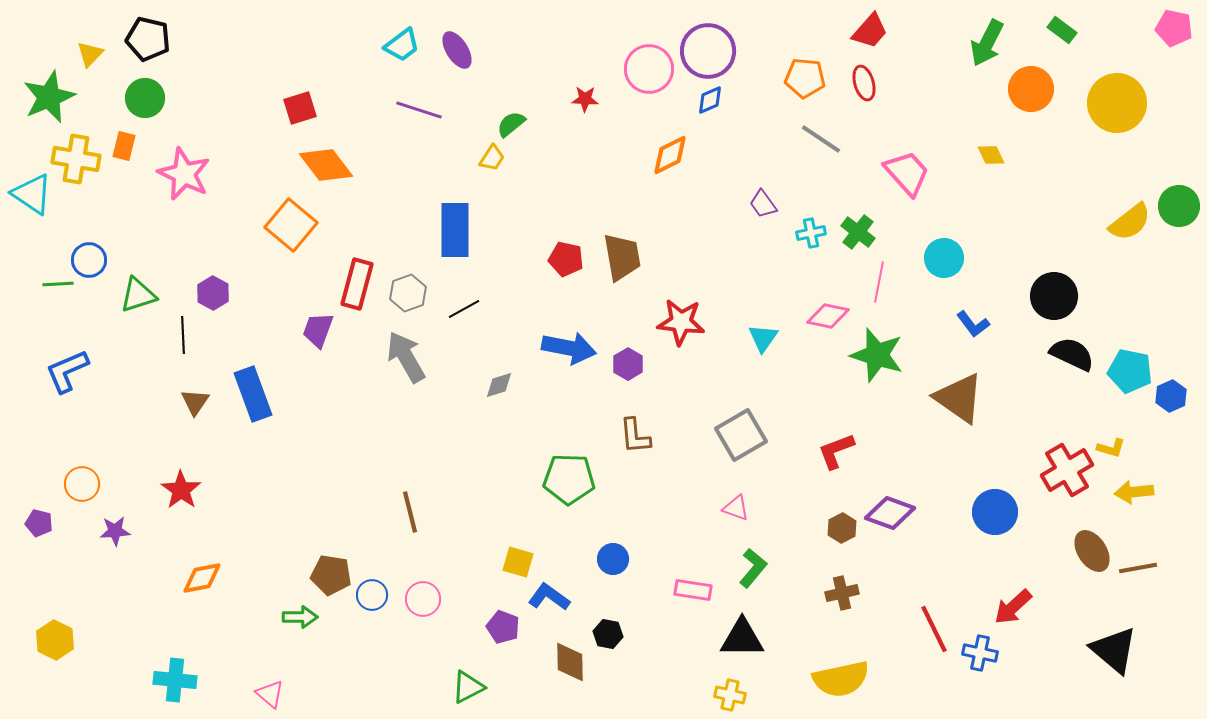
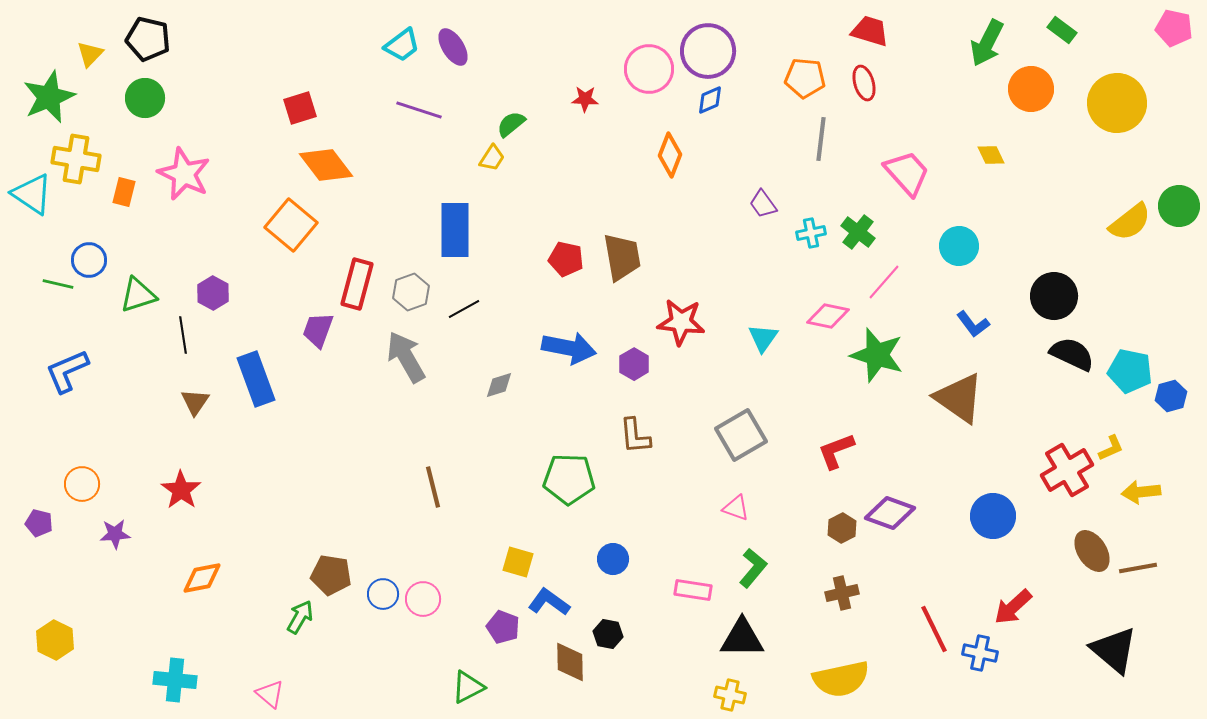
red trapezoid at (870, 31): rotated 114 degrees counterclockwise
purple ellipse at (457, 50): moved 4 px left, 3 px up
gray line at (821, 139): rotated 63 degrees clockwise
orange rectangle at (124, 146): moved 46 px down
orange diamond at (670, 155): rotated 42 degrees counterclockwise
cyan circle at (944, 258): moved 15 px right, 12 px up
pink line at (879, 282): moved 5 px right; rotated 30 degrees clockwise
green line at (58, 284): rotated 16 degrees clockwise
gray hexagon at (408, 293): moved 3 px right, 1 px up
black line at (183, 335): rotated 6 degrees counterclockwise
purple hexagon at (628, 364): moved 6 px right
blue rectangle at (253, 394): moved 3 px right, 15 px up
blue hexagon at (1171, 396): rotated 8 degrees clockwise
yellow L-shape at (1111, 448): rotated 40 degrees counterclockwise
yellow arrow at (1134, 492): moved 7 px right
brown line at (410, 512): moved 23 px right, 25 px up
blue circle at (995, 512): moved 2 px left, 4 px down
purple star at (115, 531): moved 3 px down
blue circle at (372, 595): moved 11 px right, 1 px up
blue L-shape at (549, 597): moved 5 px down
green arrow at (300, 617): rotated 60 degrees counterclockwise
